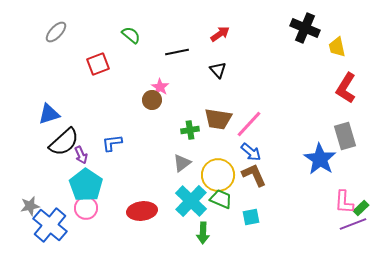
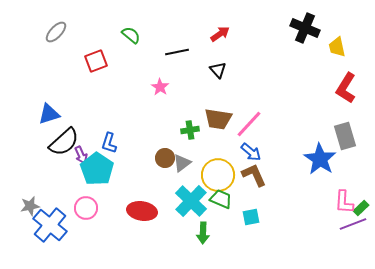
red square: moved 2 px left, 3 px up
brown circle: moved 13 px right, 58 px down
blue L-shape: moved 3 px left; rotated 65 degrees counterclockwise
cyan pentagon: moved 11 px right, 16 px up
red ellipse: rotated 16 degrees clockwise
